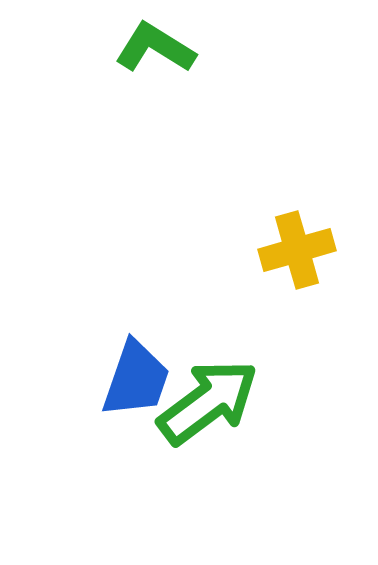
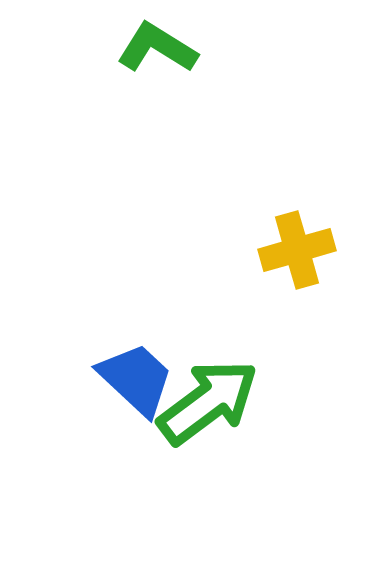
green L-shape: moved 2 px right
blue trapezoid: rotated 66 degrees counterclockwise
